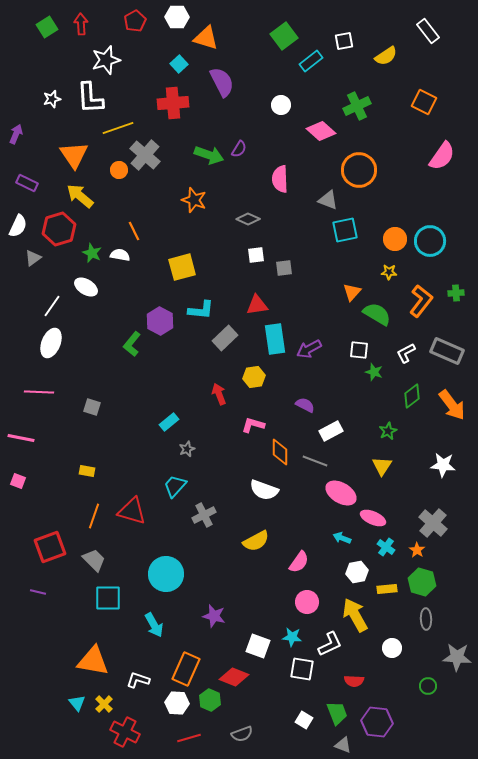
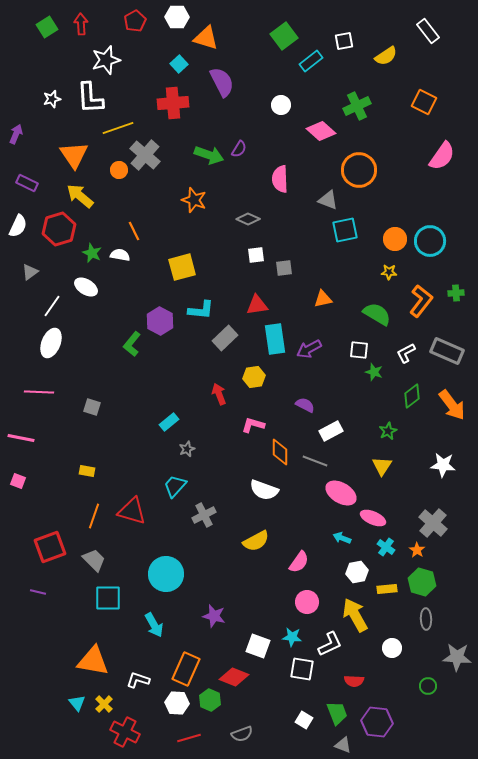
gray triangle at (33, 258): moved 3 px left, 14 px down
orange triangle at (352, 292): moved 29 px left, 7 px down; rotated 36 degrees clockwise
